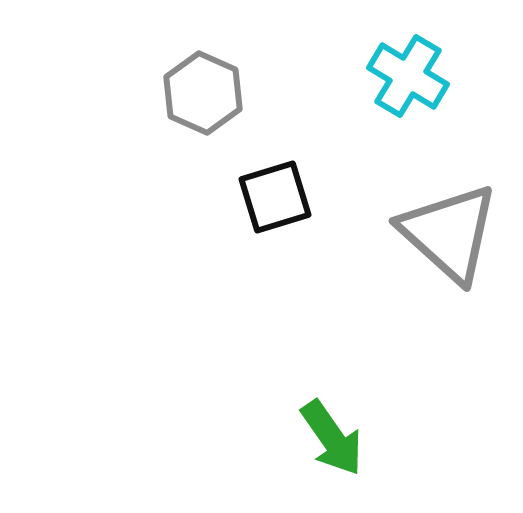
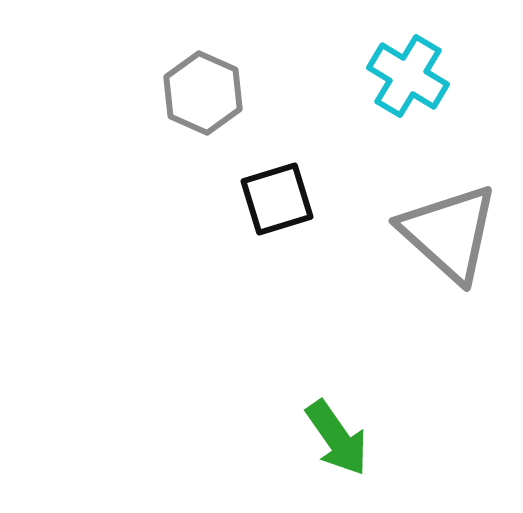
black square: moved 2 px right, 2 px down
green arrow: moved 5 px right
